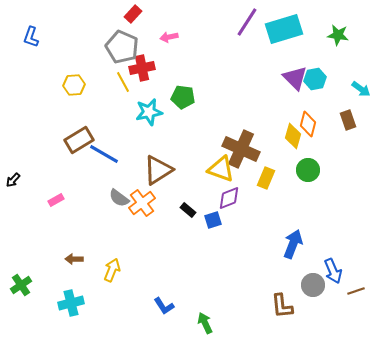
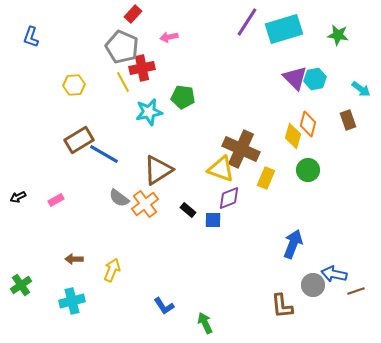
black arrow at (13, 180): moved 5 px right, 17 px down; rotated 21 degrees clockwise
orange cross at (142, 203): moved 3 px right, 1 px down
blue square at (213, 220): rotated 18 degrees clockwise
blue arrow at (333, 271): moved 1 px right, 3 px down; rotated 125 degrees clockwise
cyan cross at (71, 303): moved 1 px right, 2 px up
